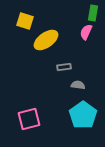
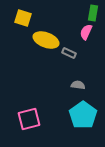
yellow square: moved 2 px left, 3 px up
yellow ellipse: rotated 55 degrees clockwise
gray rectangle: moved 5 px right, 14 px up; rotated 32 degrees clockwise
